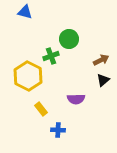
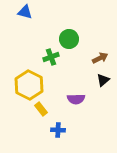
green cross: moved 1 px down
brown arrow: moved 1 px left, 2 px up
yellow hexagon: moved 1 px right, 9 px down
